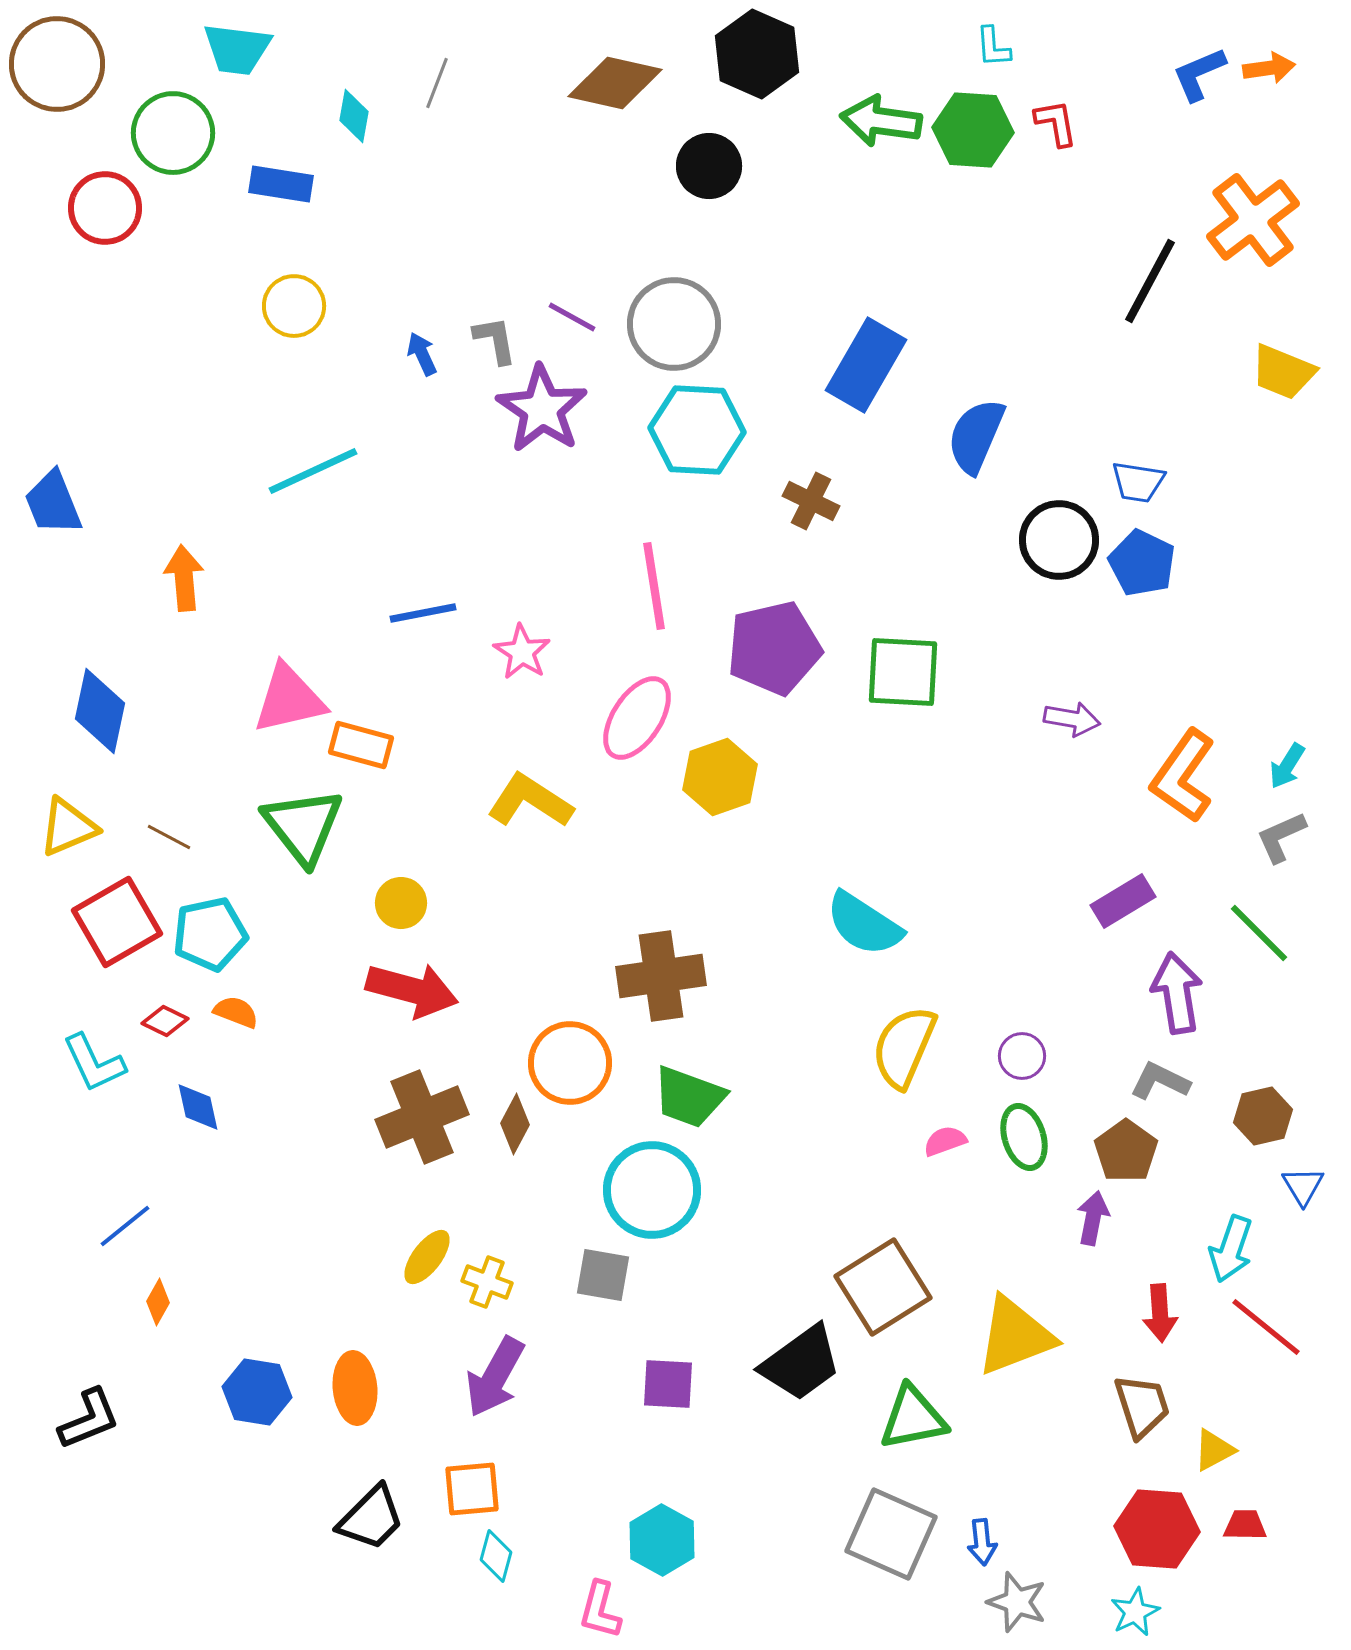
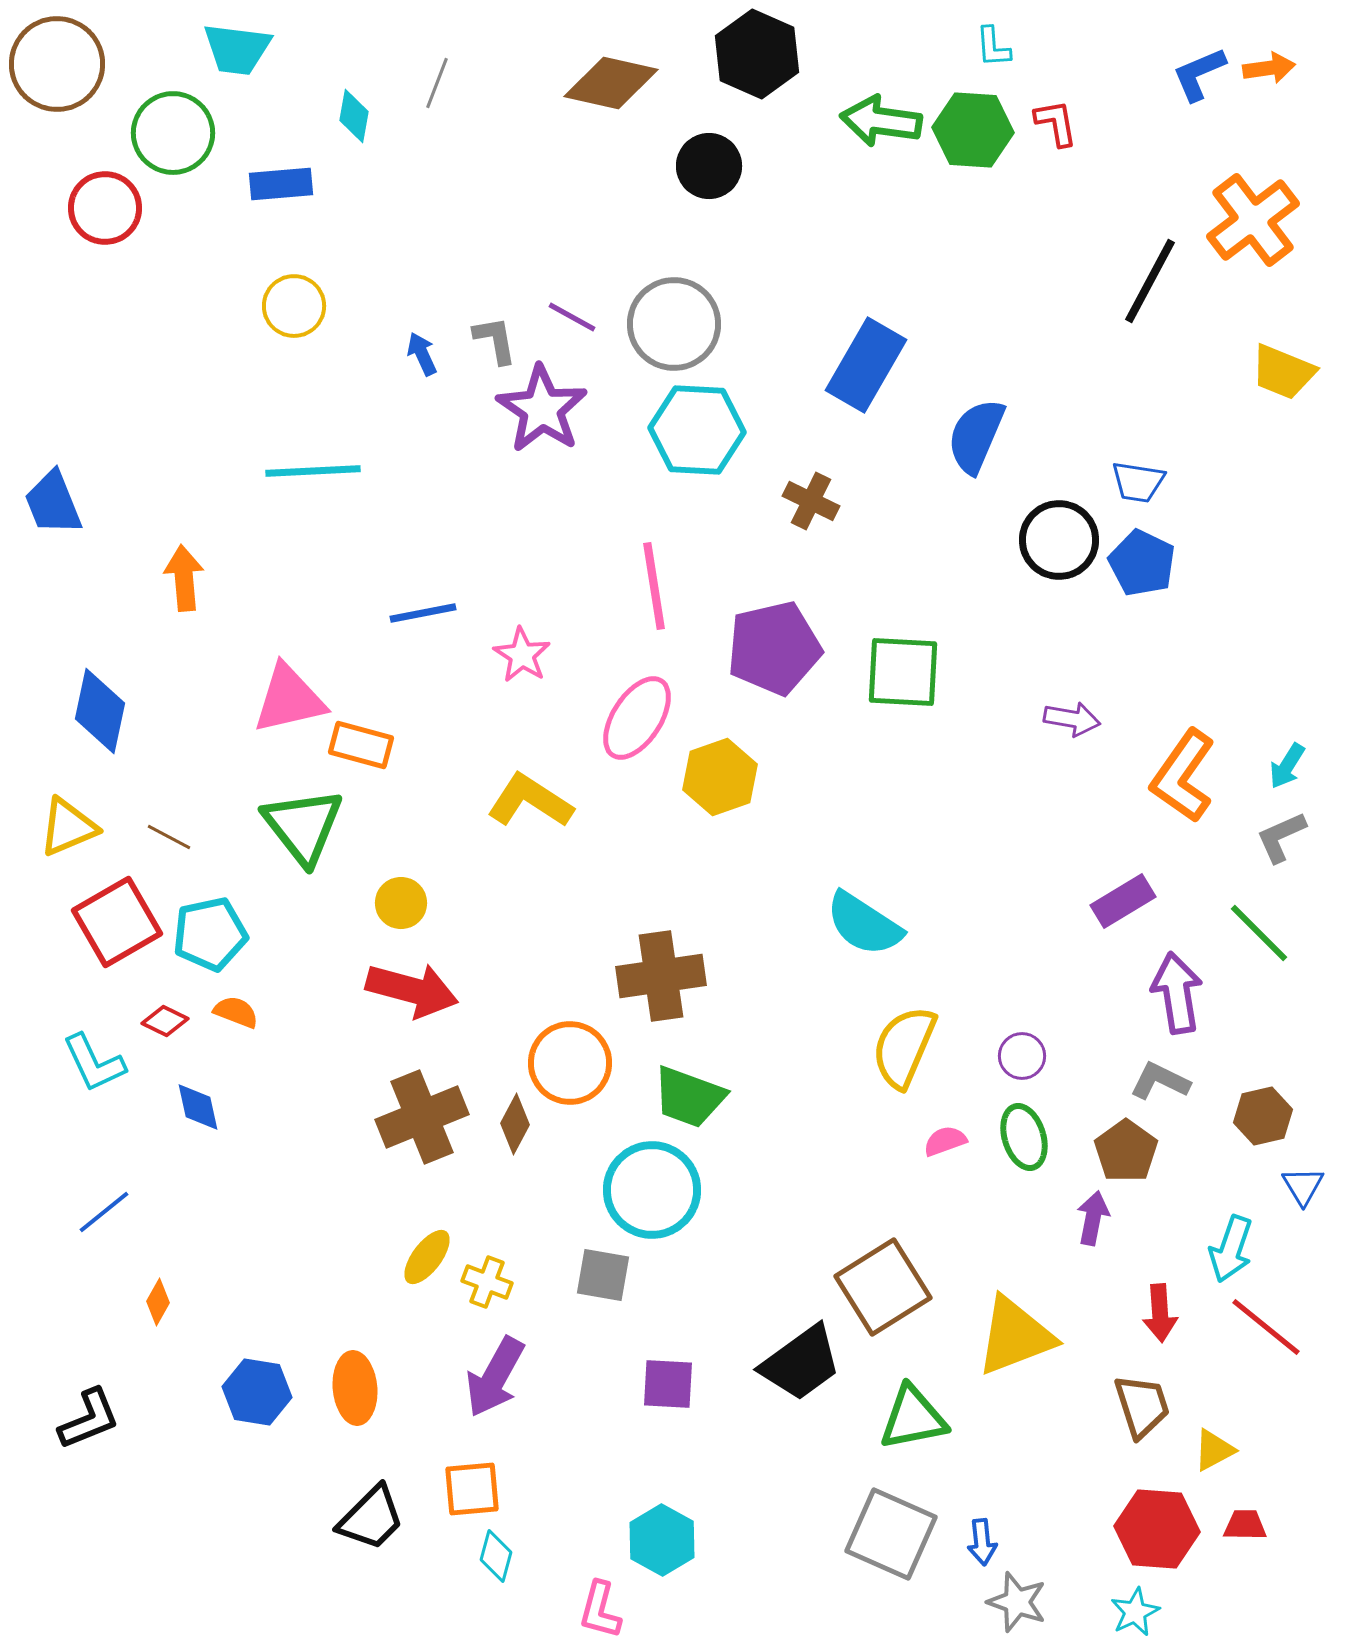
brown diamond at (615, 83): moved 4 px left
blue rectangle at (281, 184): rotated 14 degrees counterclockwise
cyan line at (313, 471): rotated 22 degrees clockwise
pink star at (522, 652): moved 3 px down
blue line at (125, 1226): moved 21 px left, 14 px up
